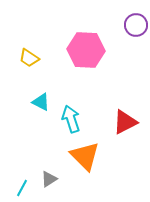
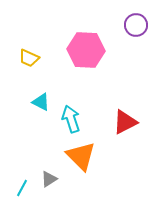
yellow trapezoid: rotated 10 degrees counterclockwise
orange triangle: moved 4 px left
